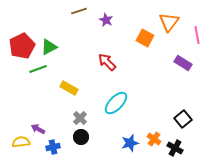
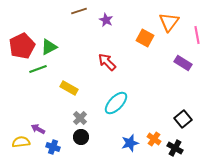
blue cross: rotated 32 degrees clockwise
